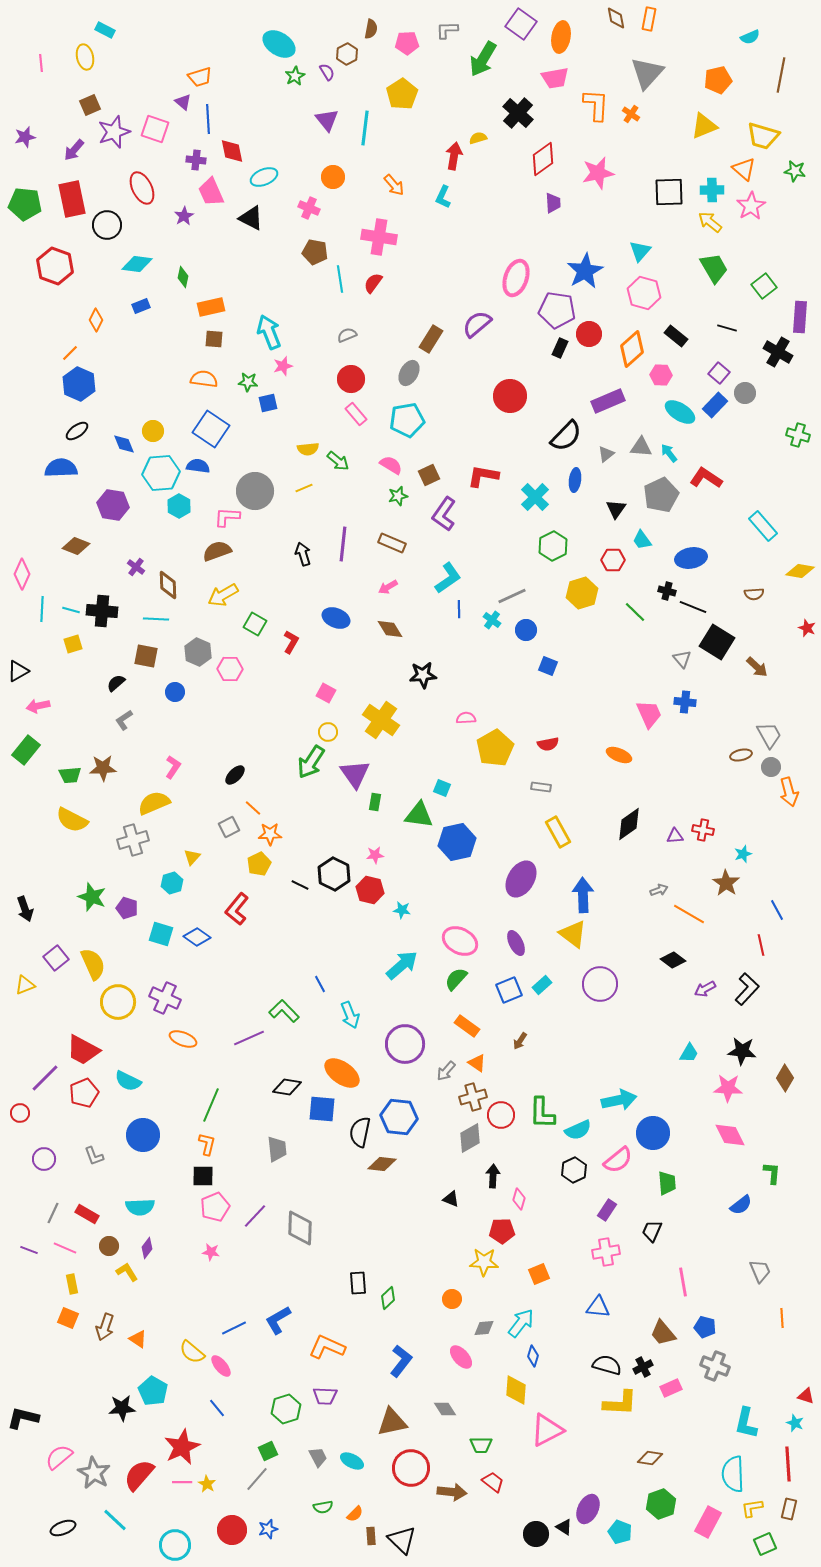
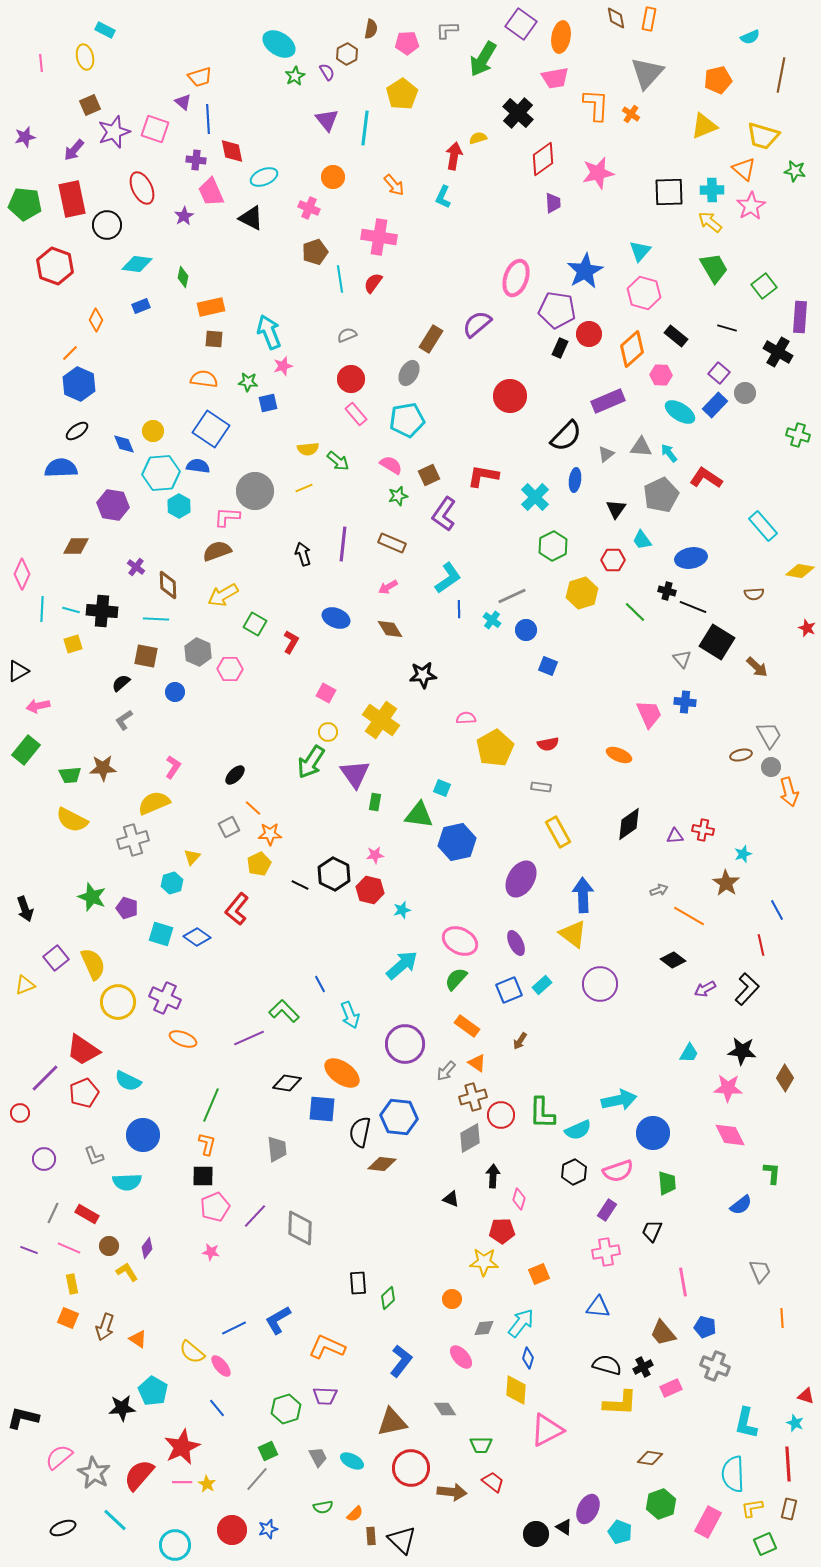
brown pentagon at (315, 252): rotated 30 degrees counterclockwise
brown diamond at (76, 546): rotated 20 degrees counterclockwise
black semicircle at (116, 683): moved 5 px right
cyan star at (402, 910): rotated 24 degrees counterclockwise
orange line at (689, 914): moved 2 px down
red trapezoid at (83, 1050): rotated 6 degrees clockwise
black diamond at (287, 1087): moved 4 px up
pink semicircle at (618, 1160): moved 11 px down; rotated 20 degrees clockwise
black hexagon at (574, 1170): moved 2 px down
cyan semicircle at (140, 1207): moved 13 px left, 25 px up
pink line at (65, 1248): moved 4 px right
blue diamond at (533, 1356): moved 5 px left, 2 px down
